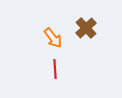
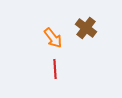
brown cross: rotated 10 degrees counterclockwise
